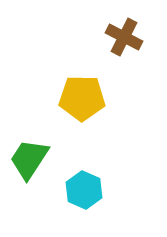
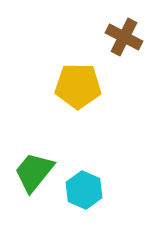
yellow pentagon: moved 4 px left, 12 px up
green trapezoid: moved 5 px right, 13 px down; rotated 6 degrees clockwise
